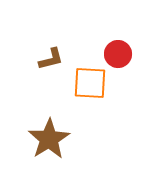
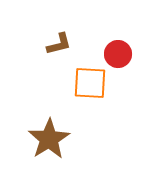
brown L-shape: moved 8 px right, 15 px up
